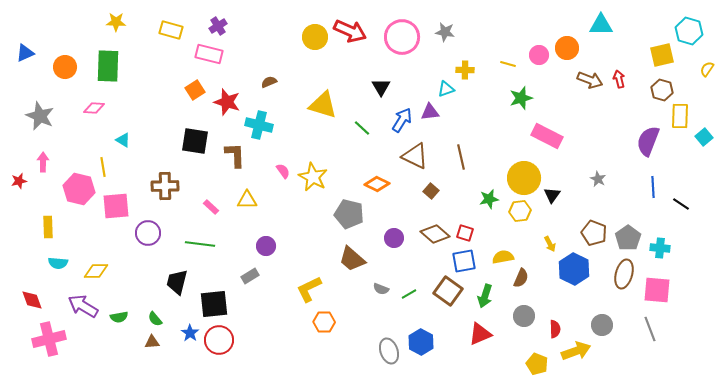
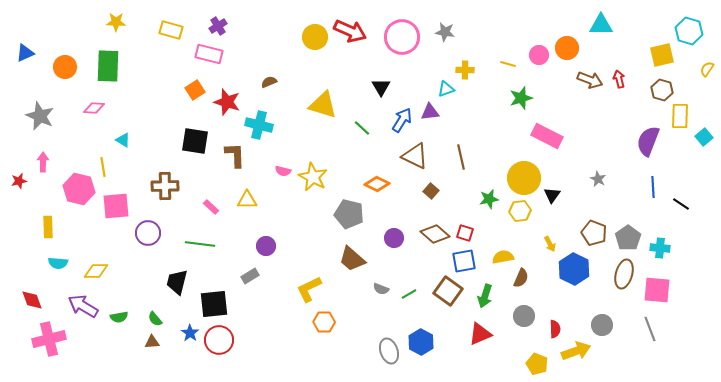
pink semicircle at (283, 171): rotated 140 degrees clockwise
